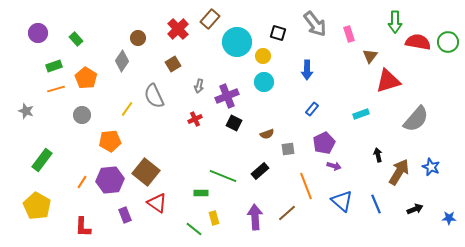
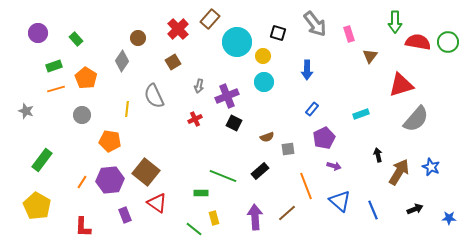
brown square at (173, 64): moved 2 px up
red triangle at (388, 81): moved 13 px right, 4 px down
yellow line at (127, 109): rotated 28 degrees counterclockwise
brown semicircle at (267, 134): moved 3 px down
orange pentagon at (110, 141): rotated 15 degrees clockwise
purple pentagon at (324, 143): moved 5 px up
blue triangle at (342, 201): moved 2 px left
blue line at (376, 204): moved 3 px left, 6 px down
